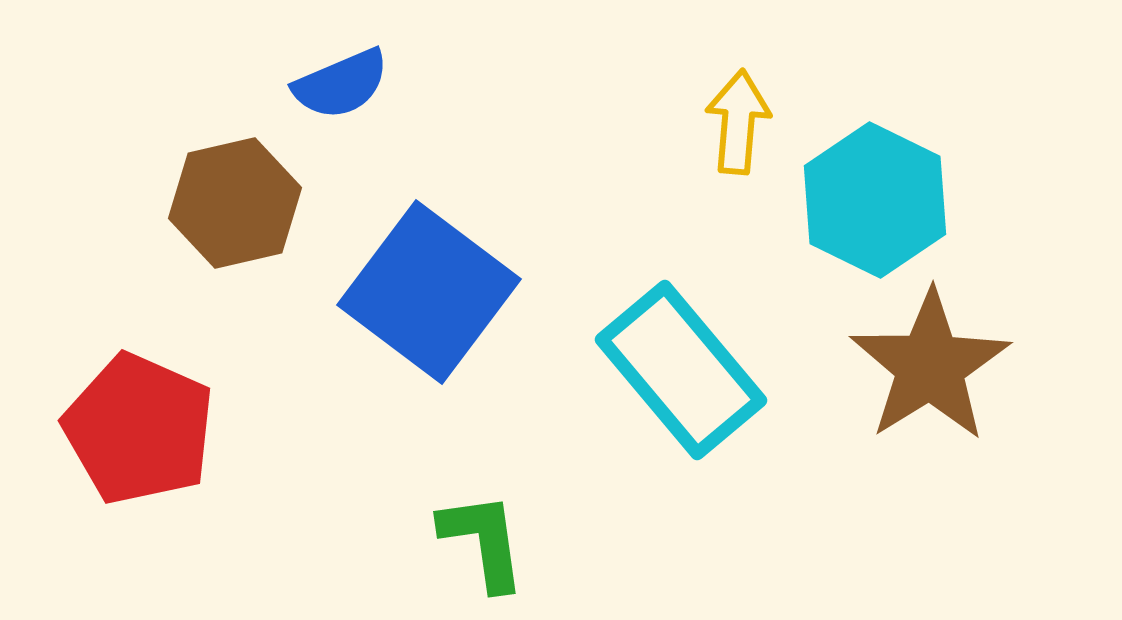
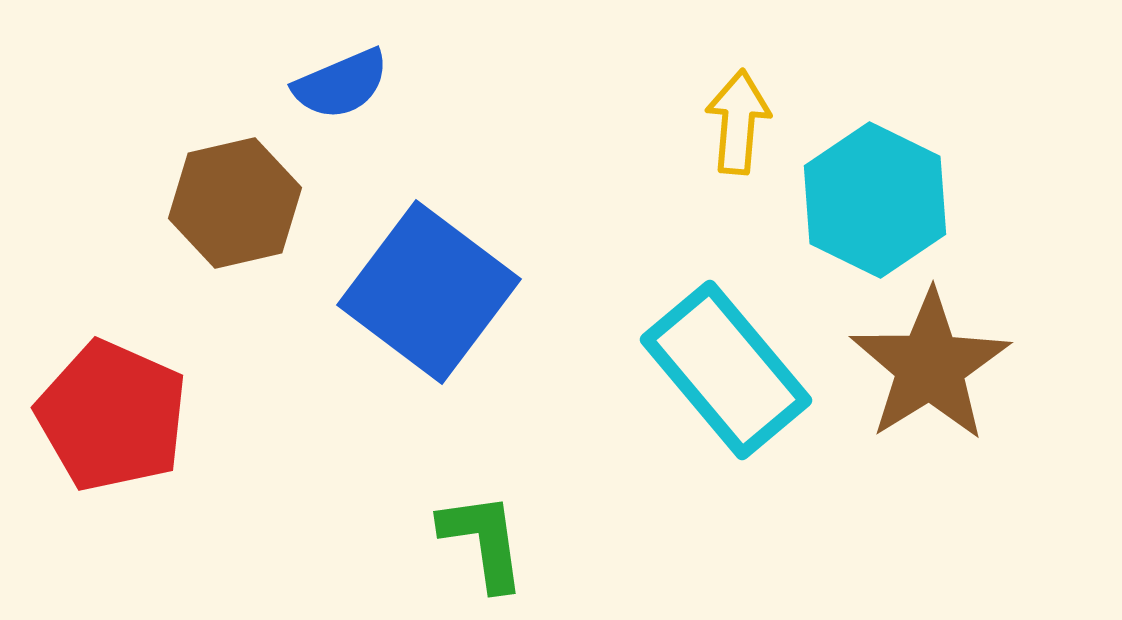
cyan rectangle: moved 45 px right
red pentagon: moved 27 px left, 13 px up
